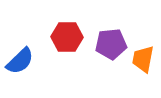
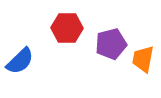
red hexagon: moved 9 px up
purple pentagon: rotated 8 degrees counterclockwise
